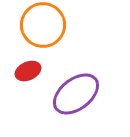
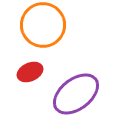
red ellipse: moved 2 px right, 1 px down
